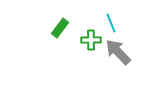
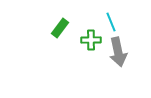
cyan line: moved 1 px up
gray arrow: rotated 148 degrees counterclockwise
